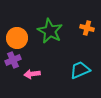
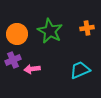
orange cross: rotated 24 degrees counterclockwise
orange circle: moved 4 px up
pink arrow: moved 5 px up
